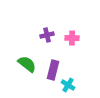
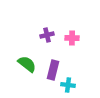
cyan cross: rotated 24 degrees counterclockwise
